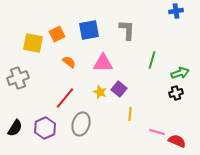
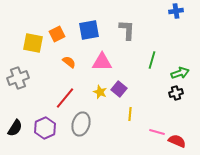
pink triangle: moved 1 px left, 1 px up
